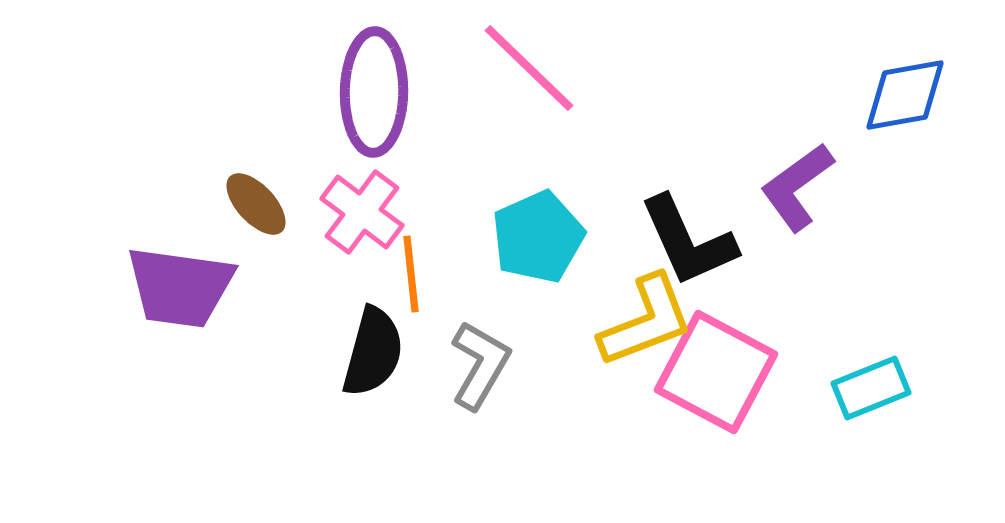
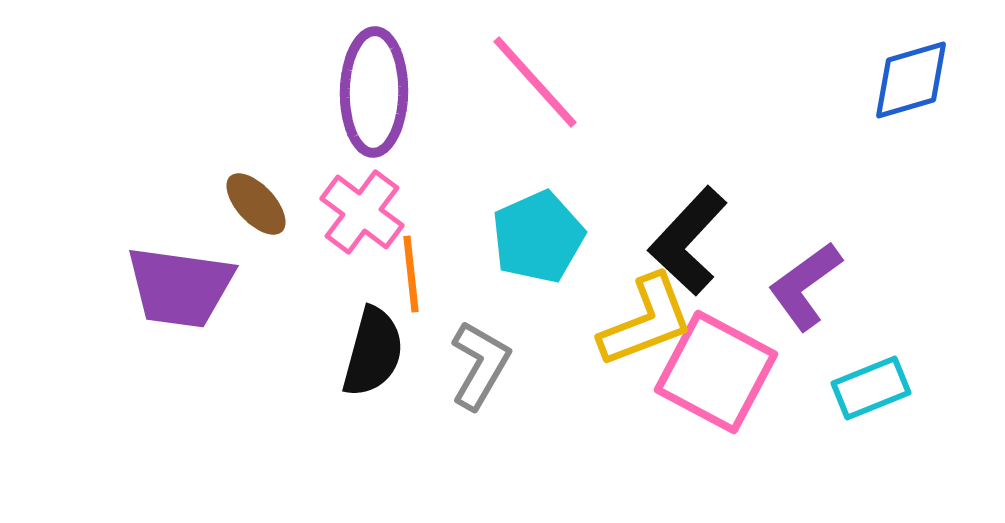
pink line: moved 6 px right, 14 px down; rotated 4 degrees clockwise
blue diamond: moved 6 px right, 15 px up; rotated 6 degrees counterclockwise
purple L-shape: moved 8 px right, 99 px down
black L-shape: rotated 67 degrees clockwise
